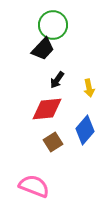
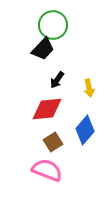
pink semicircle: moved 13 px right, 16 px up
